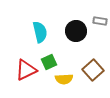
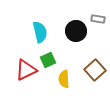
gray rectangle: moved 2 px left, 2 px up
green square: moved 1 px left, 2 px up
brown square: moved 2 px right
yellow semicircle: rotated 90 degrees clockwise
